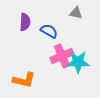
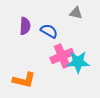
purple semicircle: moved 4 px down
